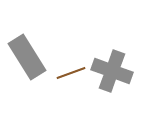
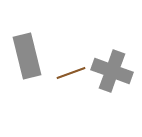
gray rectangle: moved 1 px up; rotated 18 degrees clockwise
